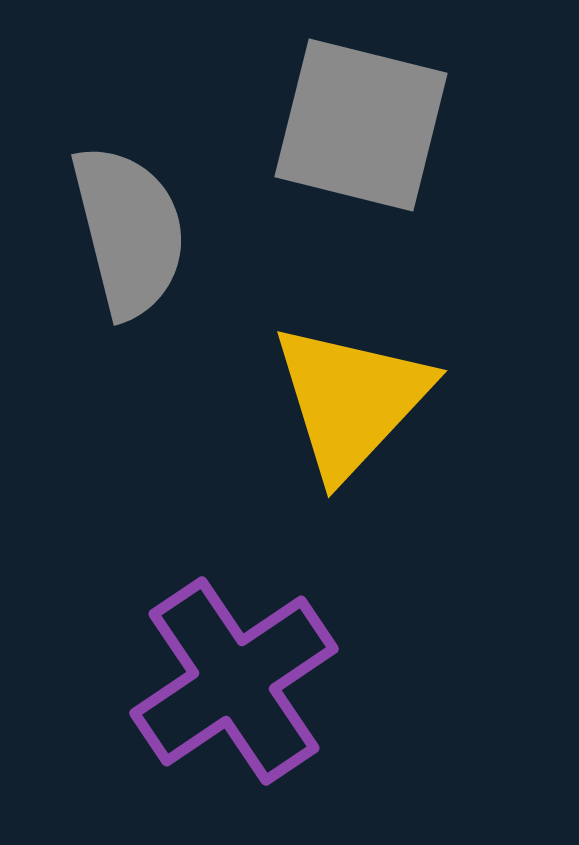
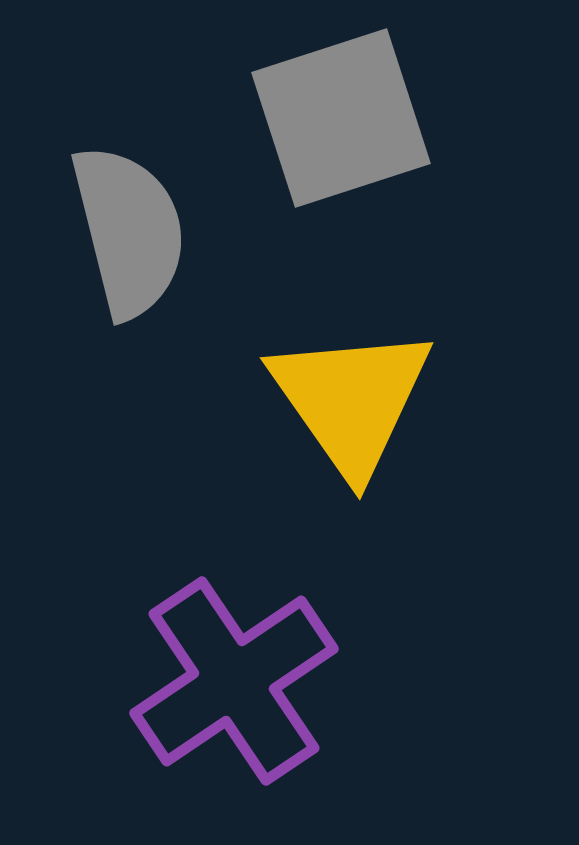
gray square: moved 20 px left, 7 px up; rotated 32 degrees counterclockwise
yellow triangle: rotated 18 degrees counterclockwise
